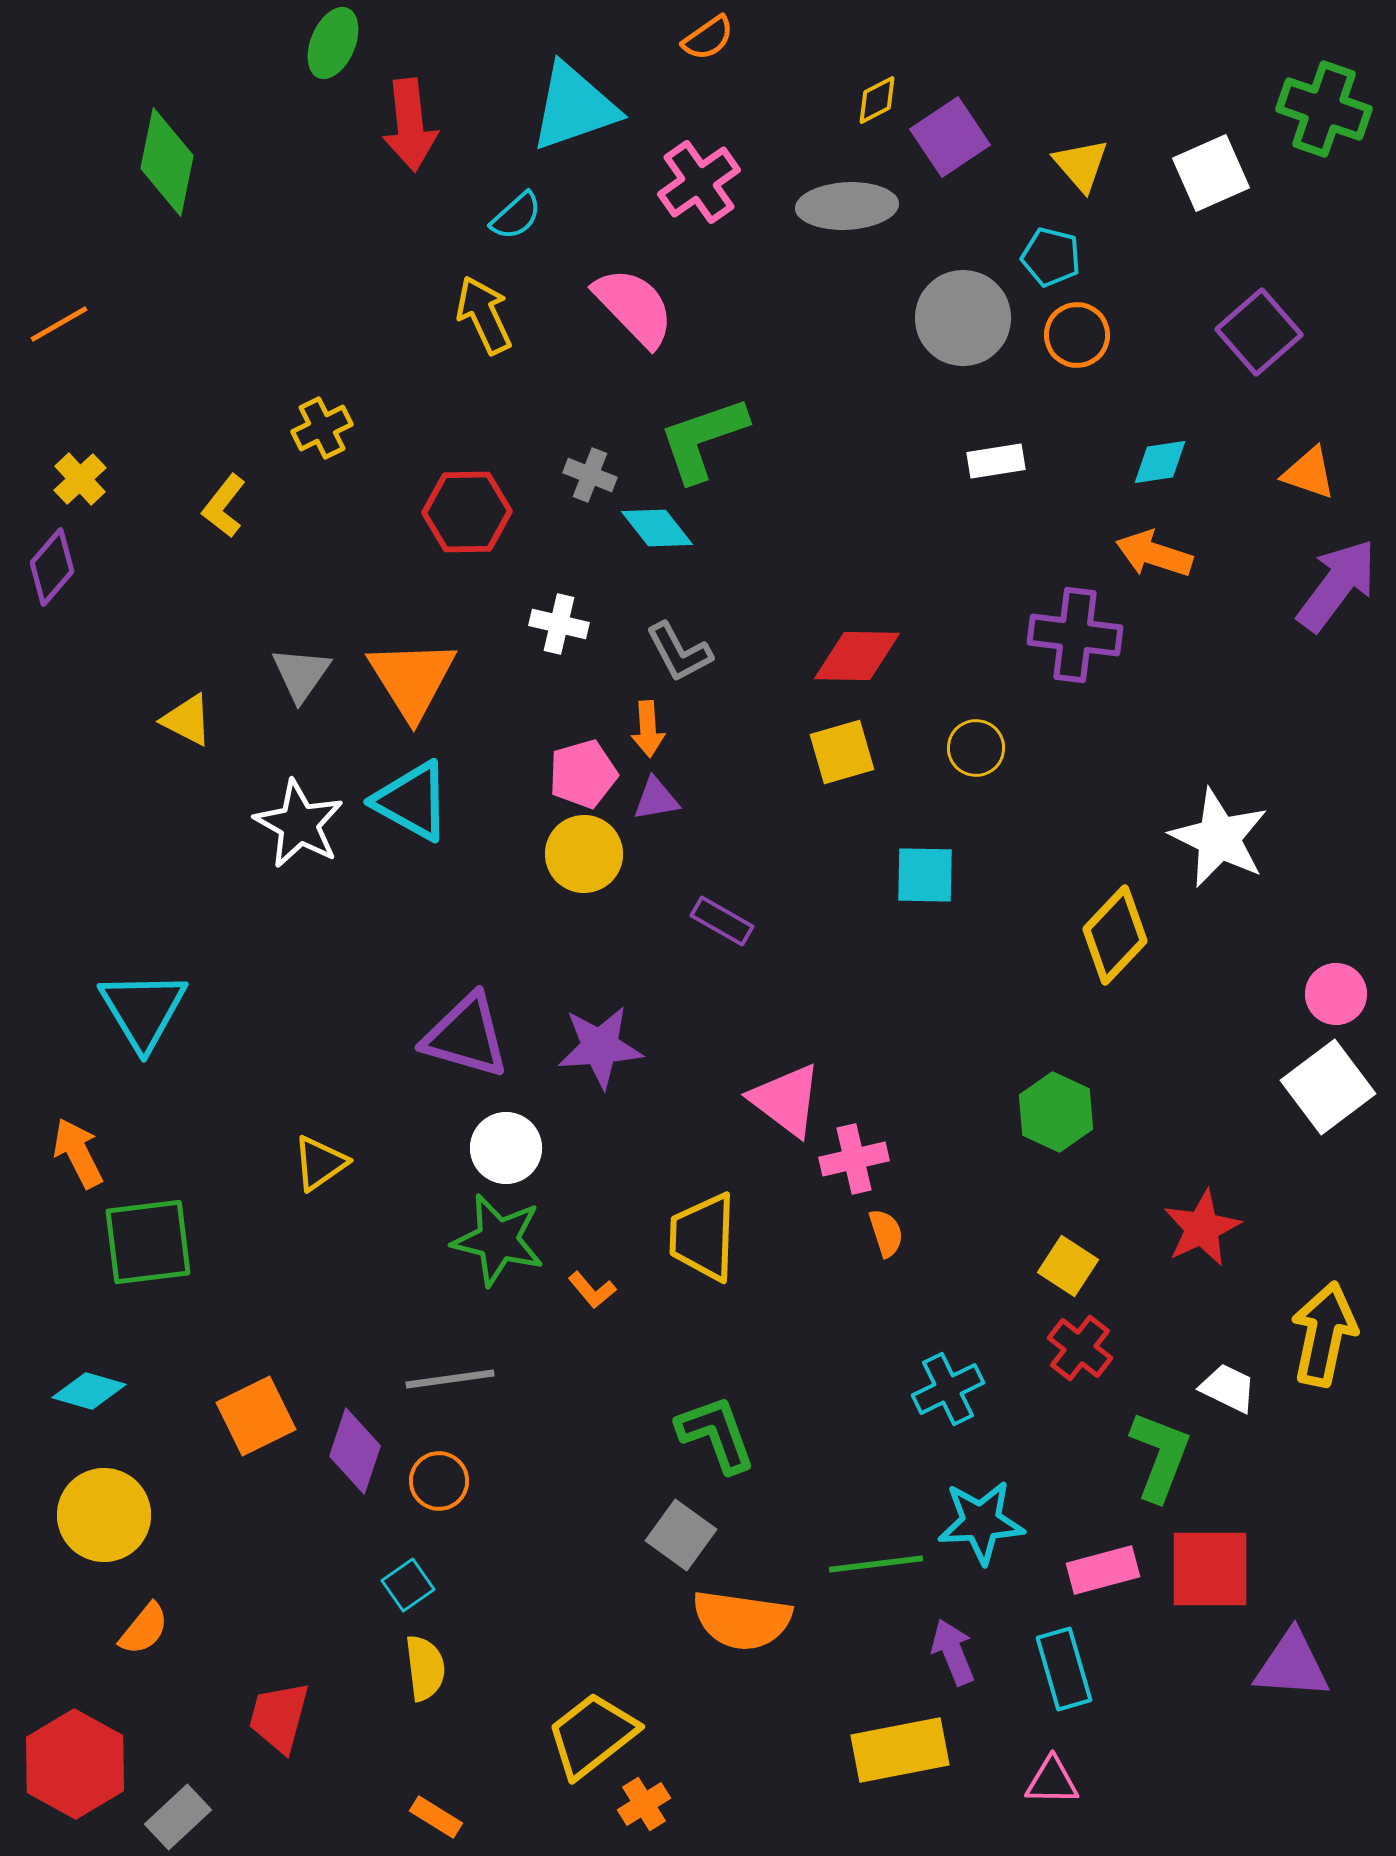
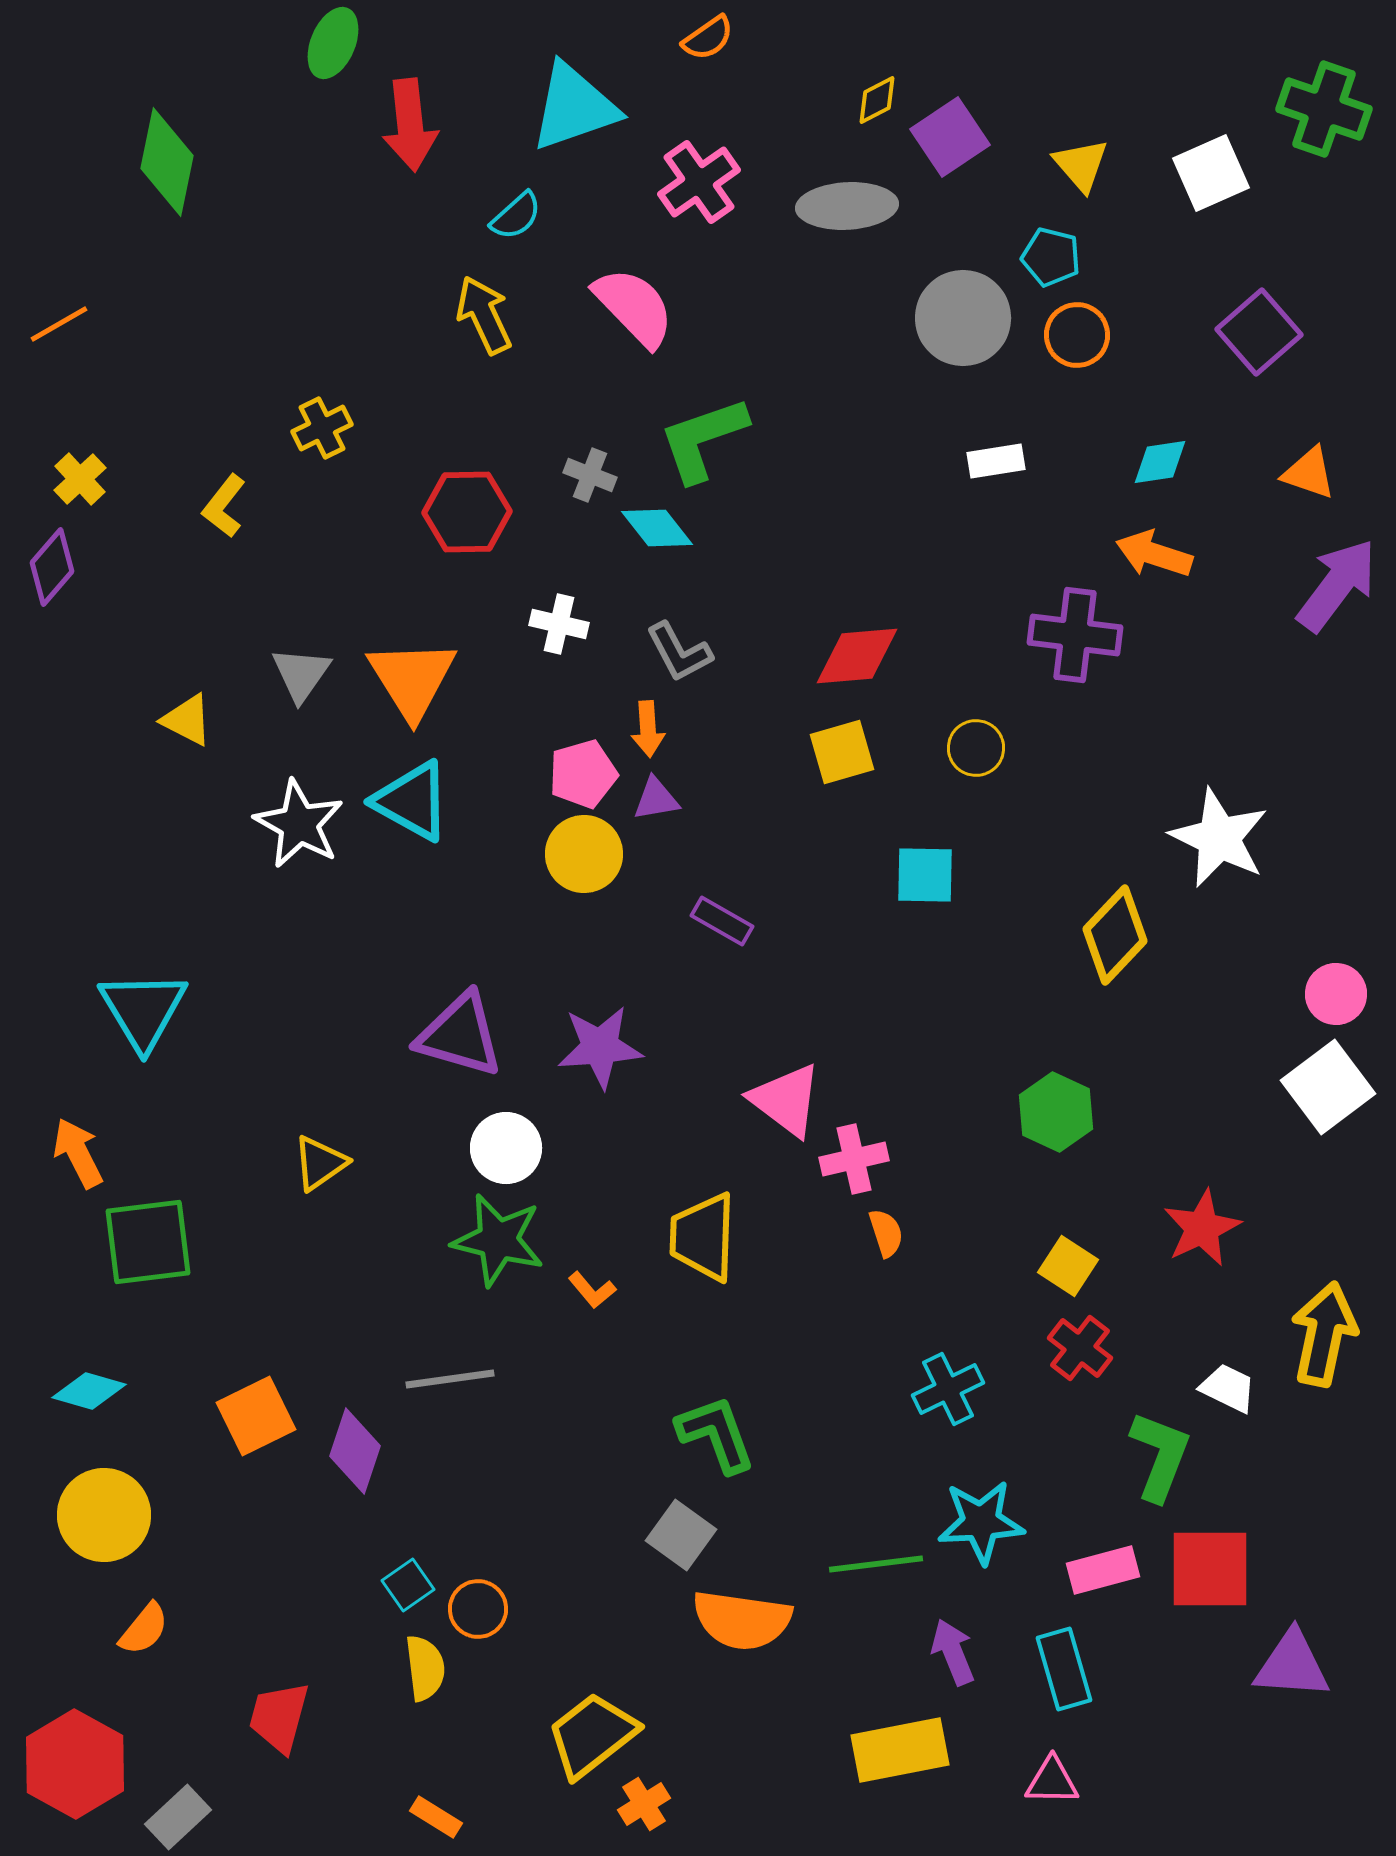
red diamond at (857, 656): rotated 6 degrees counterclockwise
purple triangle at (466, 1036): moved 6 px left, 1 px up
orange circle at (439, 1481): moved 39 px right, 128 px down
